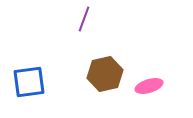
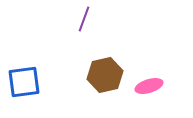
brown hexagon: moved 1 px down
blue square: moved 5 px left
